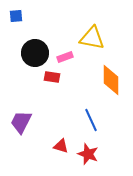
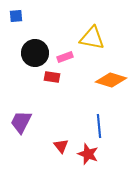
orange diamond: rotated 72 degrees counterclockwise
blue line: moved 8 px right, 6 px down; rotated 20 degrees clockwise
red triangle: rotated 35 degrees clockwise
